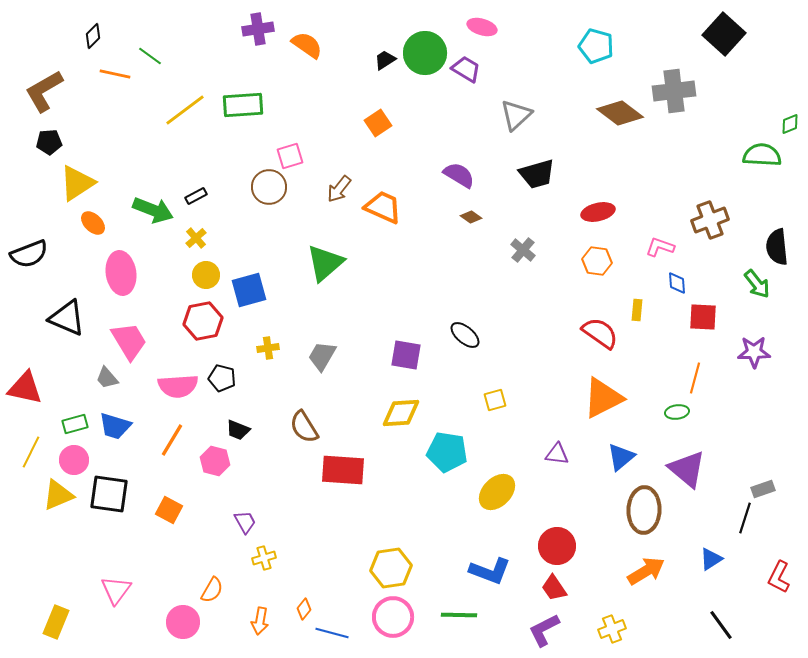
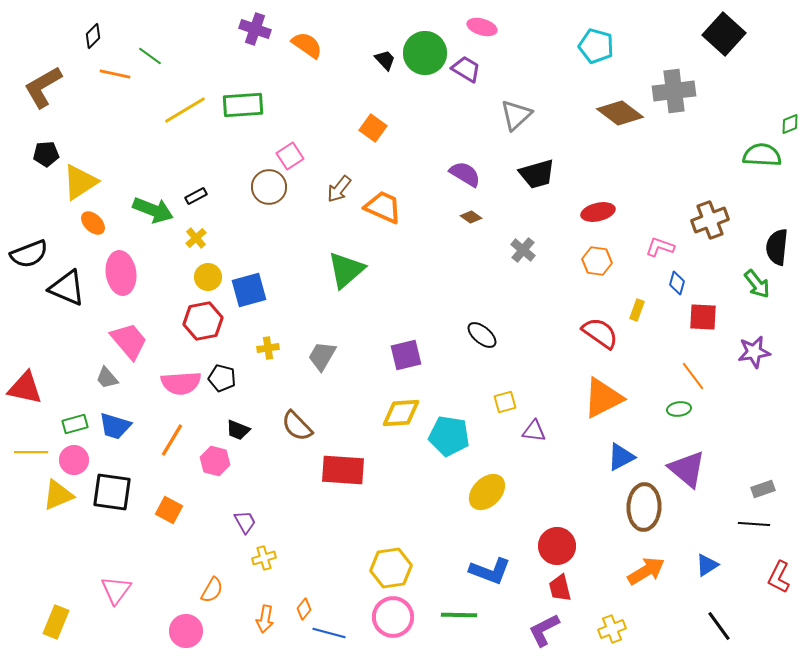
purple cross at (258, 29): moved 3 px left; rotated 28 degrees clockwise
black trapezoid at (385, 60): rotated 80 degrees clockwise
brown L-shape at (44, 91): moved 1 px left, 4 px up
yellow line at (185, 110): rotated 6 degrees clockwise
orange square at (378, 123): moved 5 px left, 5 px down; rotated 20 degrees counterclockwise
black pentagon at (49, 142): moved 3 px left, 12 px down
pink square at (290, 156): rotated 16 degrees counterclockwise
purple semicircle at (459, 175): moved 6 px right, 1 px up
yellow triangle at (77, 183): moved 3 px right, 1 px up
black semicircle at (777, 247): rotated 12 degrees clockwise
green triangle at (325, 263): moved 21 px right, 7 px down
yellow circle at (206, 275): moved 2 px right, 2 px down
blue diamond at (677, 283): rotated 20 degrees clockwise
yellow rectangle at (637, 310): rotated 15 degrees clockwise
black triangle at (67, 318): moved 30 px up
black ellipse at (465, 335): moved 17 px right
pink trapezoid at (129, 341): rotated 9 degrees counterclockwise
purple star at (754, 352): rotated 8 degrees counterclockwise
purple square at (406, 355): rotated 24 degrees counterclockwise
orange line at (695, 378): moved 2 px left, 2 px up; rotated 52 degrees counterclockwise
pink semicircle at (178, 386): moved 3 px right, 3 px up
yellow square at (495, 400): moved 10 px right, 2 px down
green ellipse at (677, 412): moved 2 px right, 3 px up
brown semicircle at (304, 427): moved 7 px left, 1 px up; rotated 12 degrees counterclockwise
yellow line at (31, 452): rotated 64 degrees clockwise
cyan pentagon at (447, 452): moved 2 px right, 16 px up
purple triangle at (557, 454): moved 23 px left, 23 px up
blue triangle at (621, 457): rotated 12 degrees clockwise
yellow ellipse at (497, 492): moved 10 px left
black square at (109, 494): moved 3 px right, 2 px up
brown ellipse at (644, 510): moved 3 px up
black line at (745, 518): moved 9 px right, 6 px down; rotated 76 degrees clockwise
blue triangle at (711, 559): moved 4 px left, 6 px down
red trapezoid at (554, 588): moved 6 px right; rotated 20 degrees clockwise
orange arrow at (260, 621): moved 5 px right, 2 px up
pink circle at (183, 622): moved 3 px right, 9 px down
black line at (721, 625): moved 2 px left, 1 px down
blue line at (332, 633): moved 3 px left
